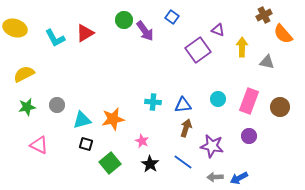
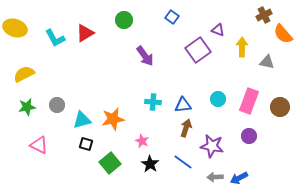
purple arrow: moved 25 px down
